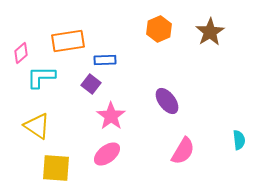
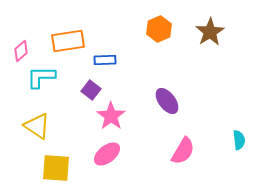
pink diamond: moved 2 px up
purple square: moved 6 px down
